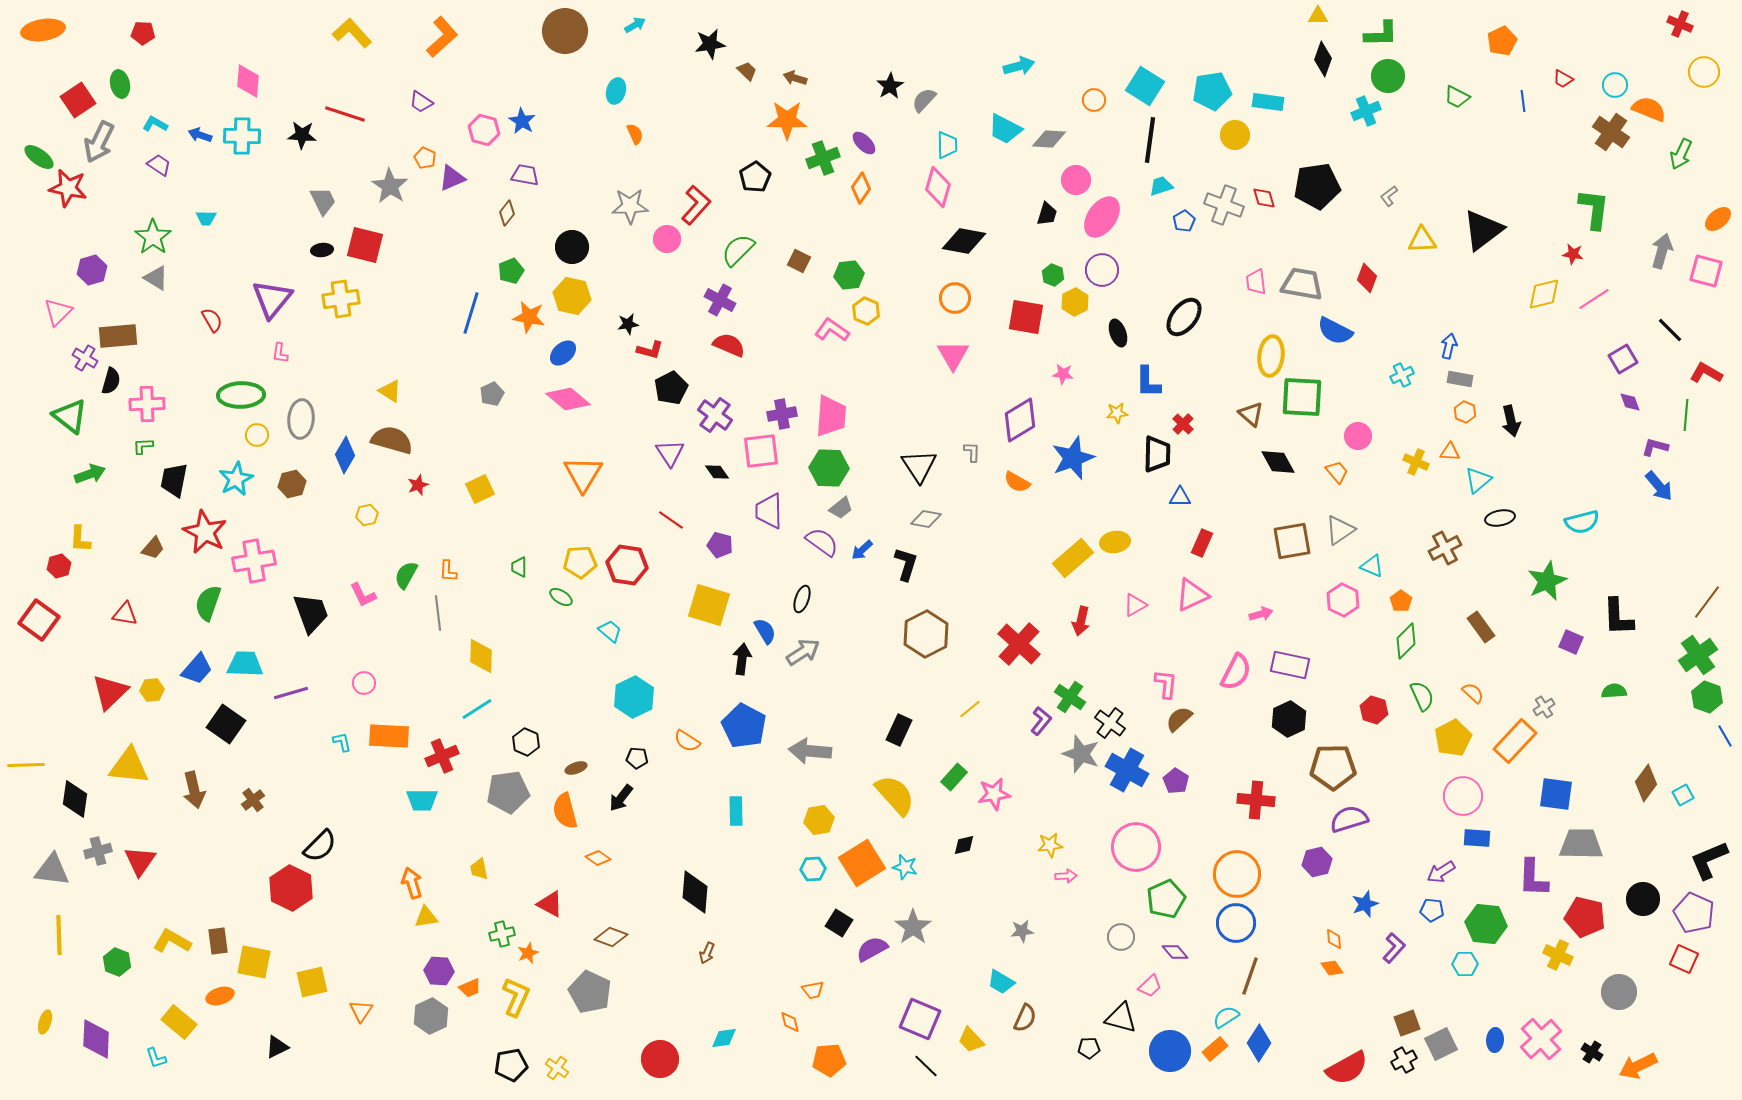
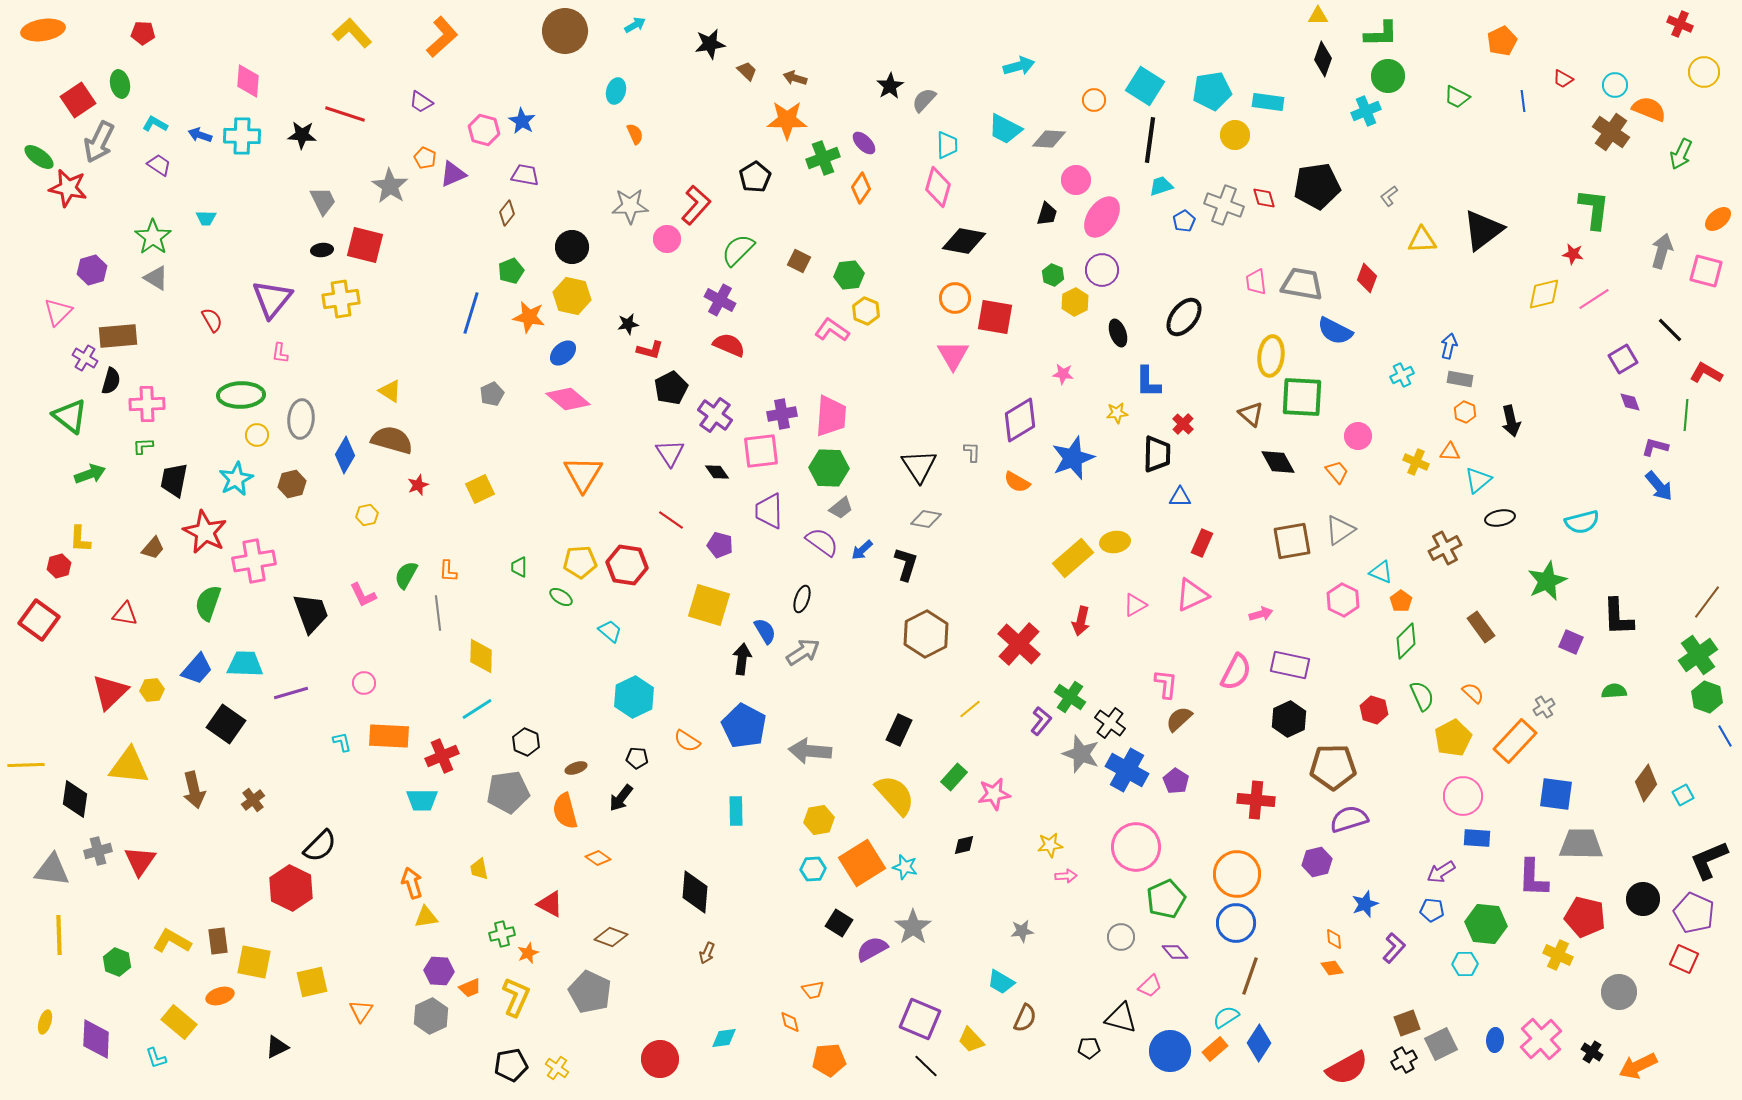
purple triangle at (452, 178): moved 1 px right, 4 px up
red square at (1026, 317): moved 31 px left
cyan triangle at (1372, 566): moved 9 px right, 6 px down
